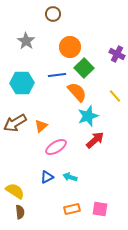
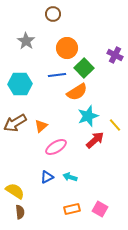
orange circle: moved 3 px left, 1 px down
purple cross: moved 2 px left, 1 px down
cyan hexagon: moved 2 px left, 1 px down
orange semicircle: rotated 100 degrees clockwise
yellow line: moved 29 px down
pink square: rotated 21 degrees clockwise
